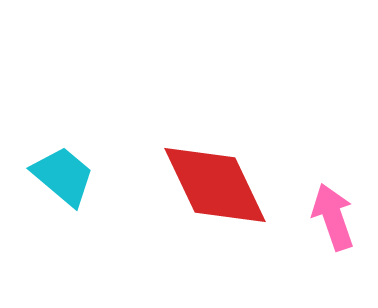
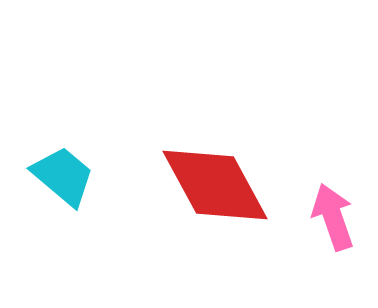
red diamond: rotated 3 degrees counterclockwise
